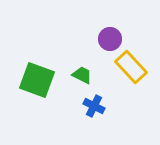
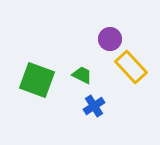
blue cross: rotated 30 degrees clockwise
